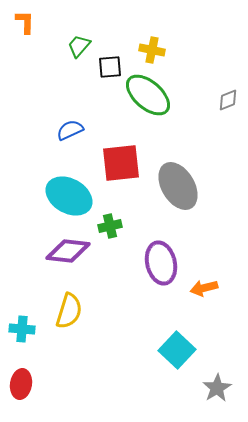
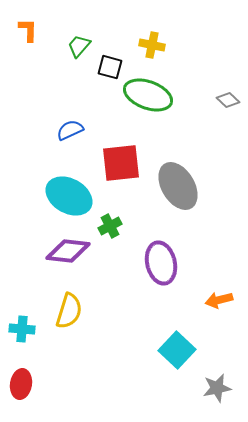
orange L-shape: moved 3 px right, 8 px down
yellow cross: moved 5 px up
black square: rotated 20 degrees clockwise
green ellipse: rotated 21 degrees counterclockwise
gray diamond: rotated 65 degrees clockwise
green cross: rotated 15 degrees counterclockwise
orange arrow: moved 15 px right, 12 px down
gray star: rotated 20 degrees clockwise
